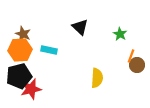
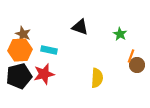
black triangle: rotated 24 degrees counterclockwise
red star: moved 13 px right, 15 px up
